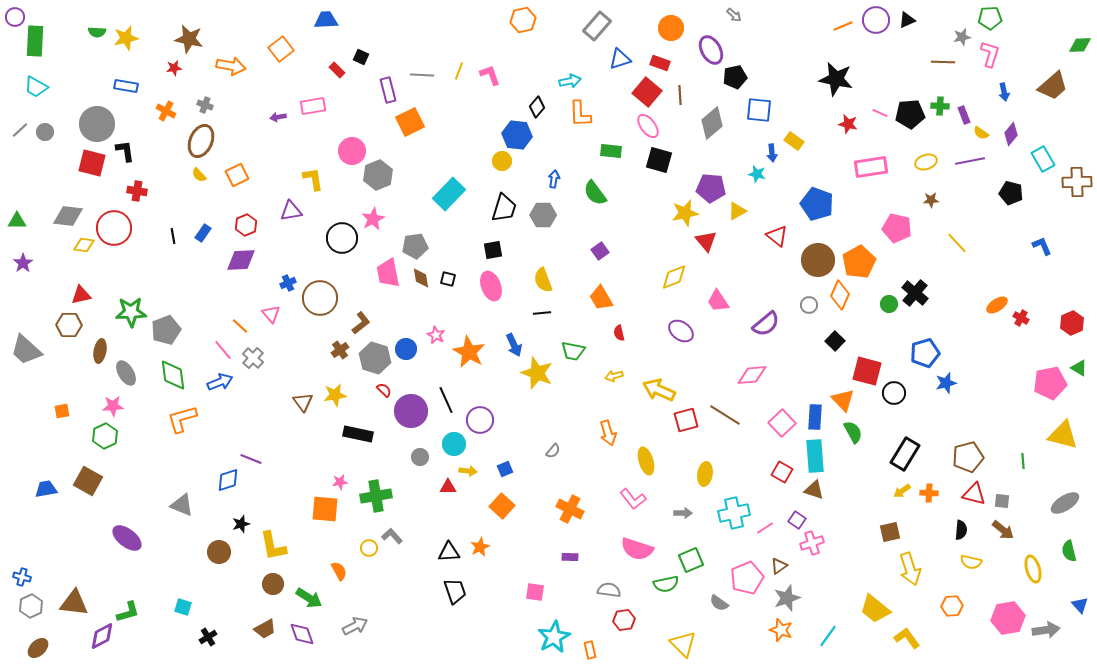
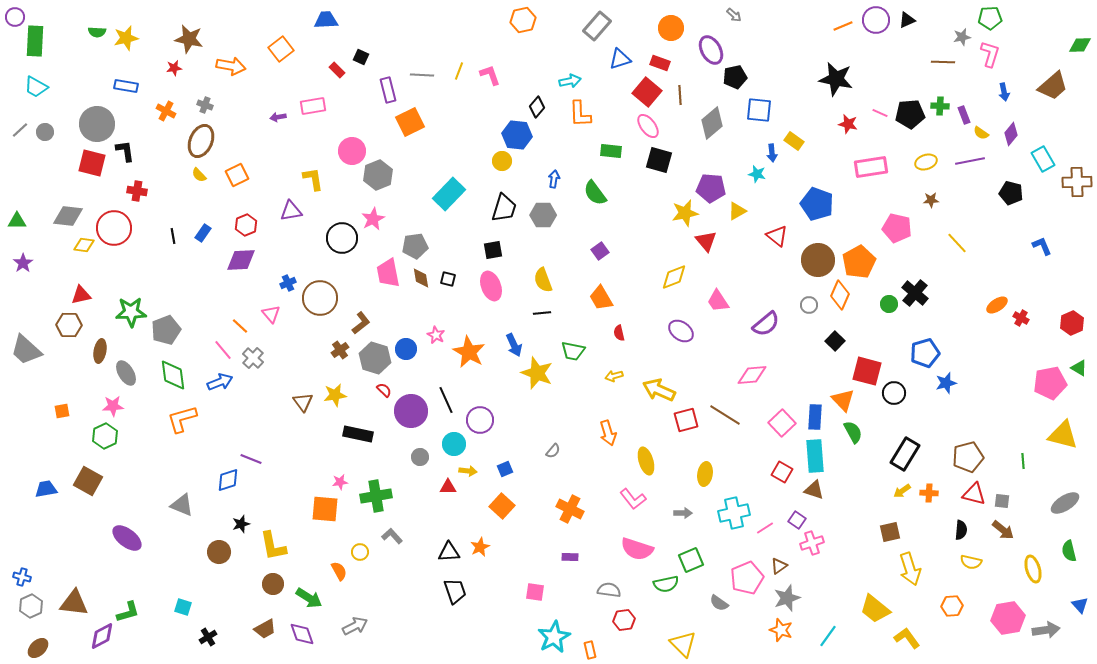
yellow circle at (369, 548): moved 9 px left, 4 px down
